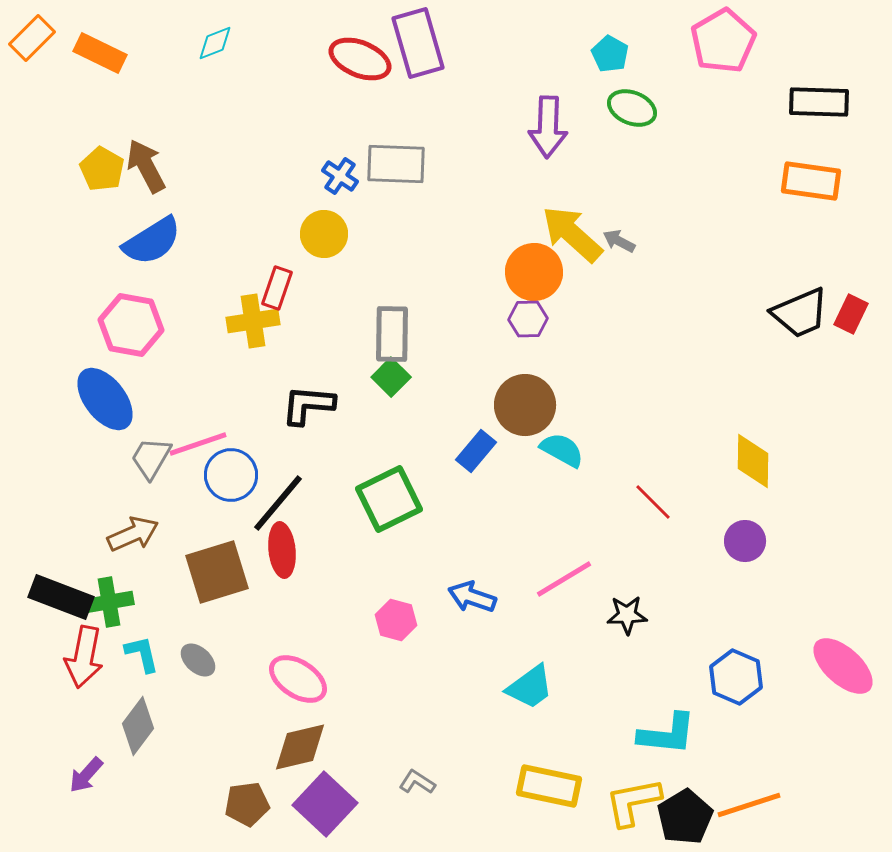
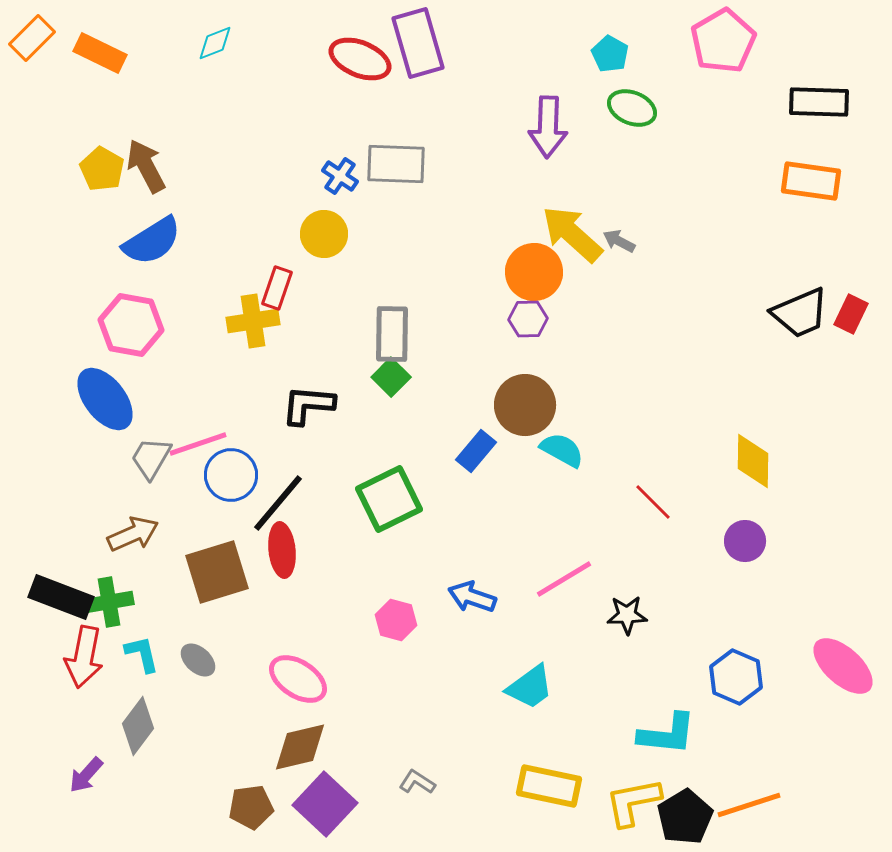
brown pentagon at (247, 804): moved 4 px right, 3 px down
